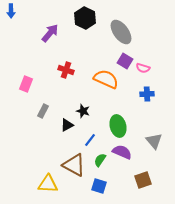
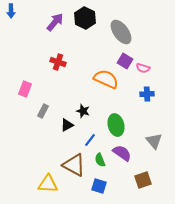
purple arrow: moved 5 px right, 11 px up
red cross: moved 8 px left, 8 px up
pink rectangle: moved 1 px left, 5 px down
green ellipse: moved 2 px left, 1 px up
purple semicircle: moved 1 px down; rotated 12 degrees clockwise
green semicircle: rotated 56 degrees counterclockwise
